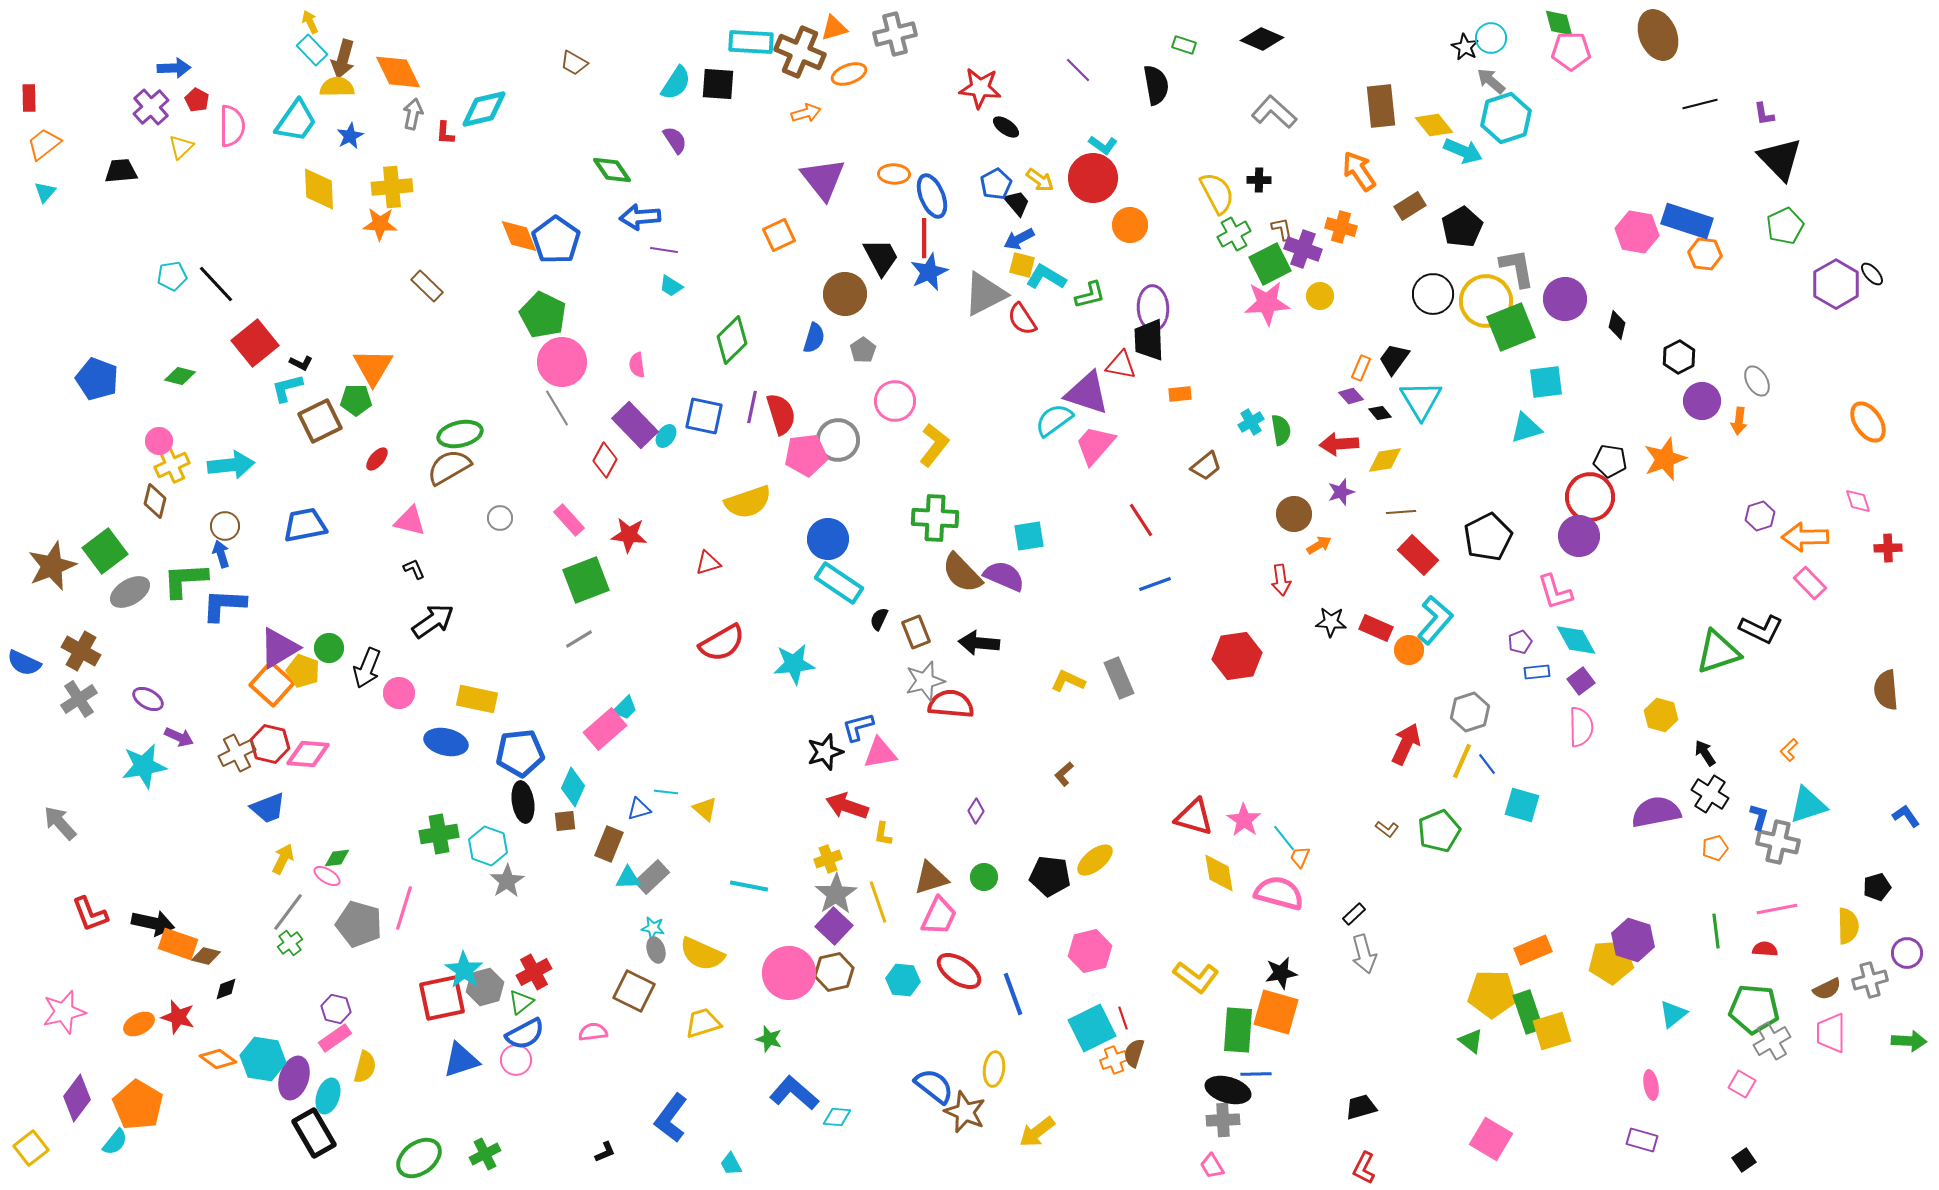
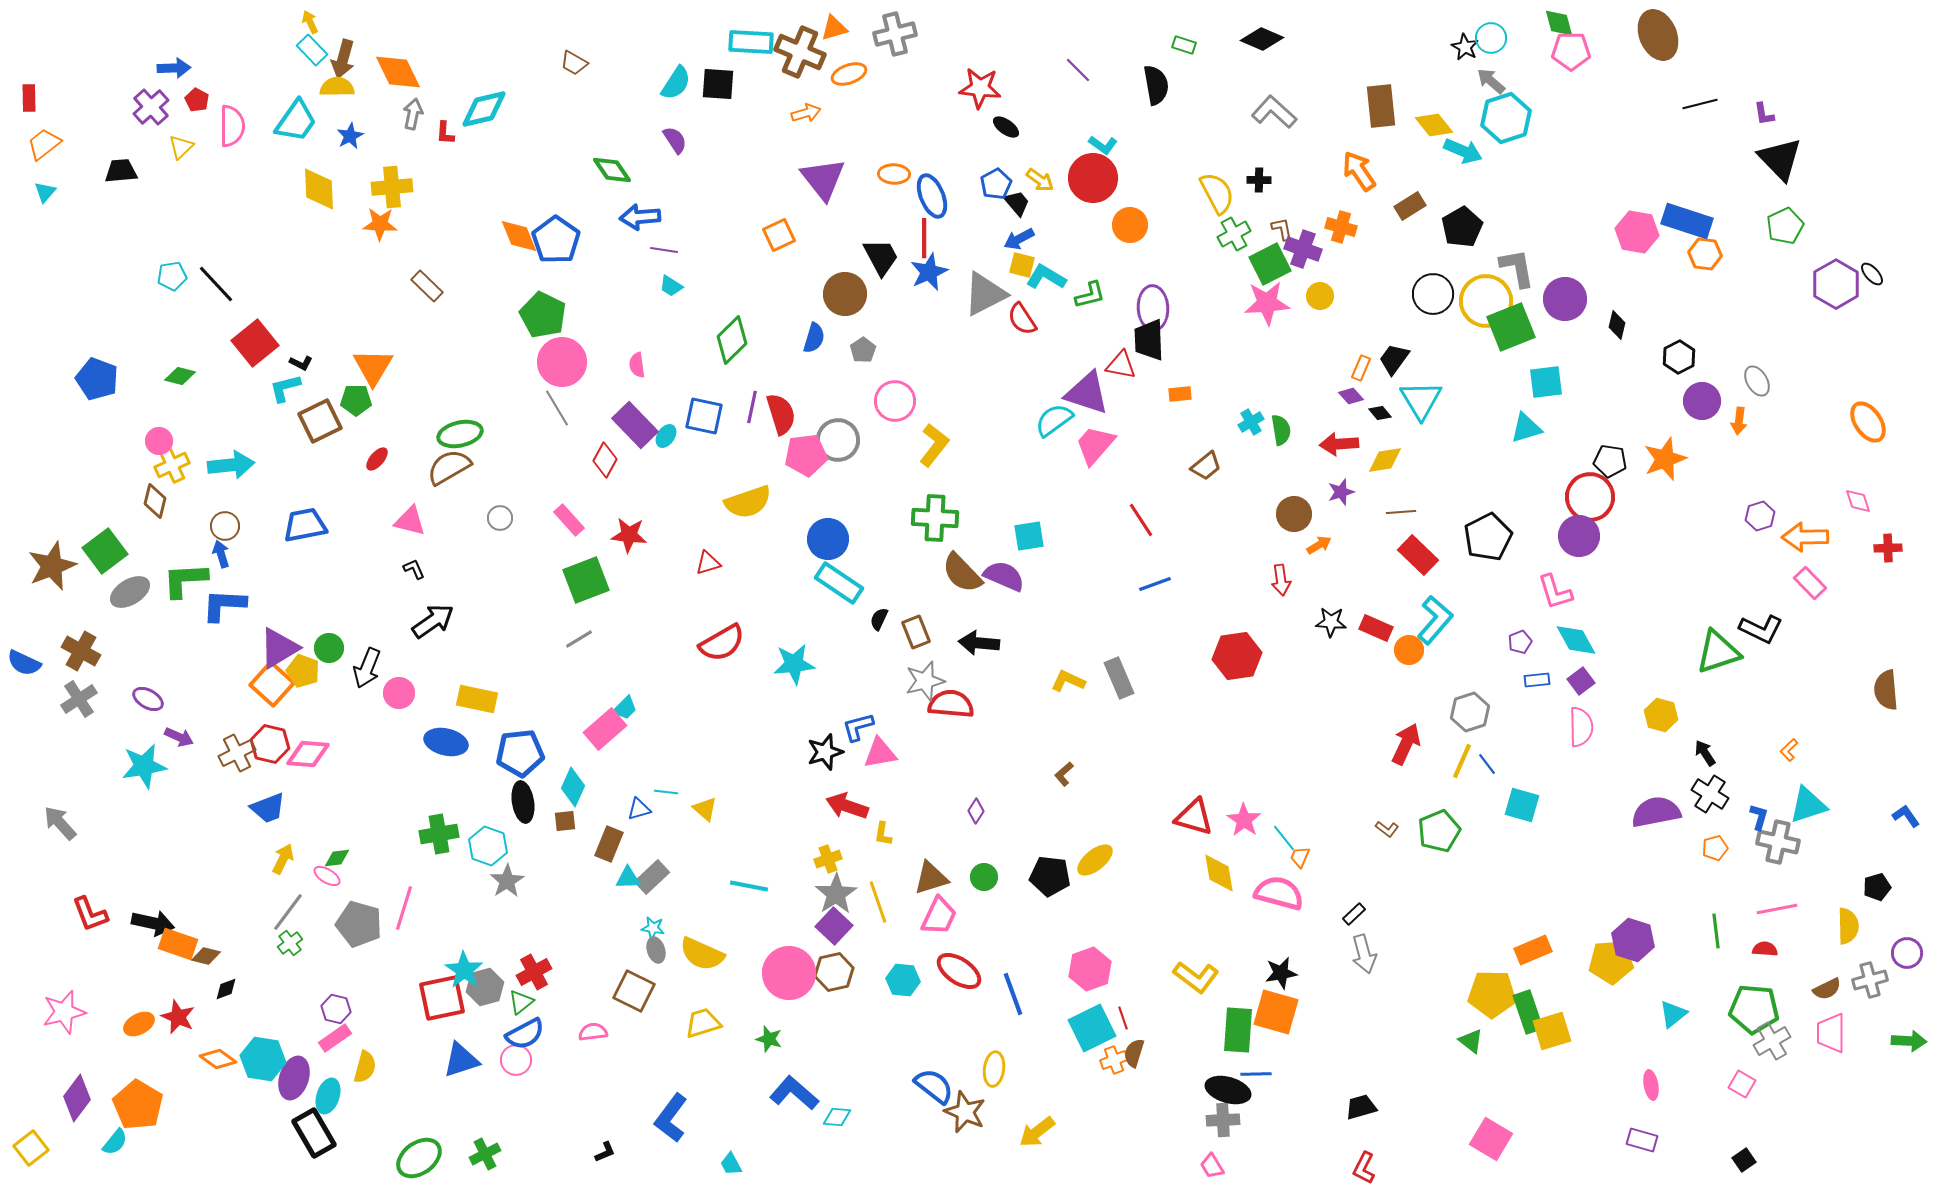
cyan L-shape at (287, 388): moved 2 px left
blue rectangle at (1537, 672): moved 8 px down
pink hexagon at (1090, 951): moved 18 px down; rotated 6 degrees counterclockwise
red star at (178, 1017): rotated 8 degrees clockwise
